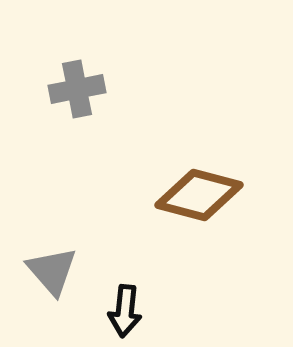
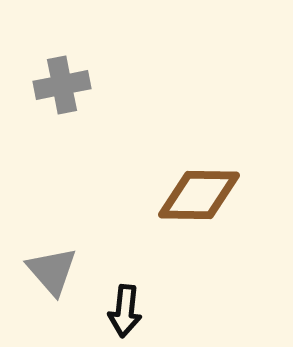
gray cross: moved 15 px left, 4 px up
brown diamond: rotated 14 degrees counterclockwise
